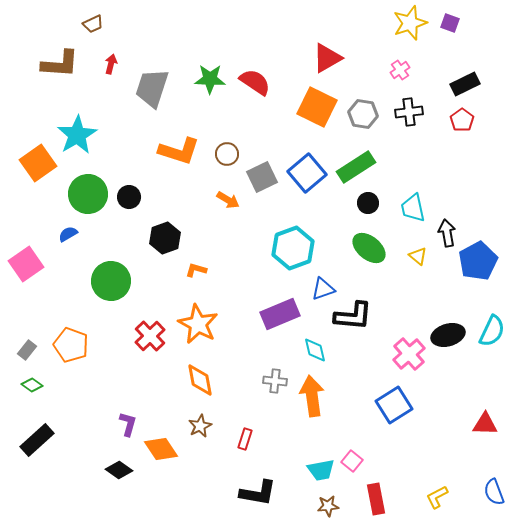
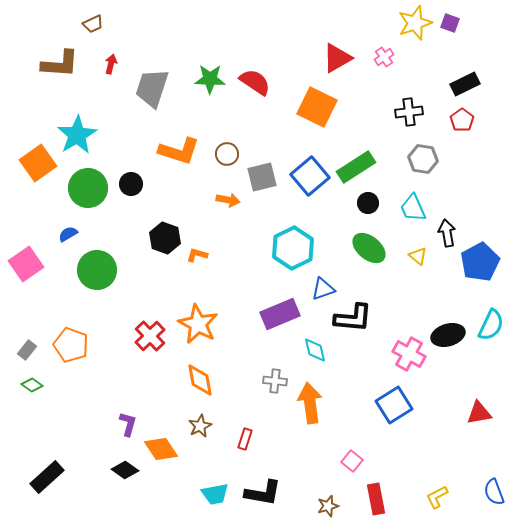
yellow star at (410, 23): moved 5 px right
red triangle at (327, 58): moved 10 px right
pink cross at (400, 70): moved 16 px left, 13 px up
gray hexagon at (363, 114): moved 60 px right, 45 px down
blue square at (307, 173): moved 3 px right, 3 px down
gray square at (262, 177): rotated 12 degrees clockwise
green circle at (88, 194): moved 6 px up
black circle at (129, 197): moved 2 px right, 13 px up
orange arrow at (228, 200): rotated 20 degrees counterclockwise
cyan trapezoid at (413, 208): rotated 12 degrees counterclockwise
black hexagon at (165, 238): rotated 20 degrees counterclockwise
cyan hexagon at (293, 248): rotated 6 degrees counterclockwise
blue pentagon at (478, 261): moved 2 px right, 1 px down
orange L-shape at (196, 270): moved 1 px right, 15 px up
green circle at (111, 281): moved 14 px left, 11 px up
black L-shape at (353, 316): moved 2 px down
cyan semicircle at (492, 331): moved 1 px left, 6 px up
pink cross at (409, 354): rotated 20 degrees counterclockwise
orange arrow at (312, 396): moved 2 px left, 7 px down
red triangle at (485, 424): moved 6 px left, 11 px up; rotated 12 degrees counterclockwise
black rectangle at (37, 440): moved 10 px right, 37 px down
black diamond at (119, 470): moved 6 px right
cyan trapezoid at (321, 470): moved 106 px left, 24 px down
black L-shape at (258, 493): moved 5 px right
brown star at (328, 506): rotated 10 degrees counterclockwise
